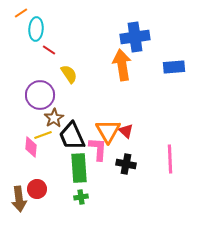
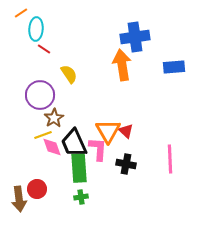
red line: moved 5 px left, 1 px up
black trapezoid: moved 2 px right, 7 px down
pink diamond: moved 21 px right; rotated 25 degrees counterclockwise
